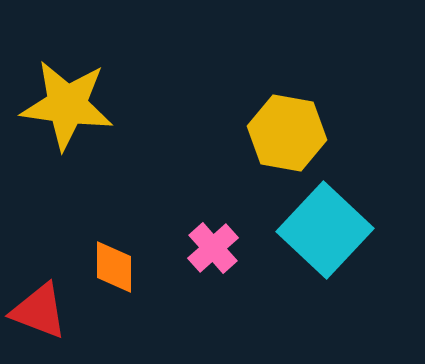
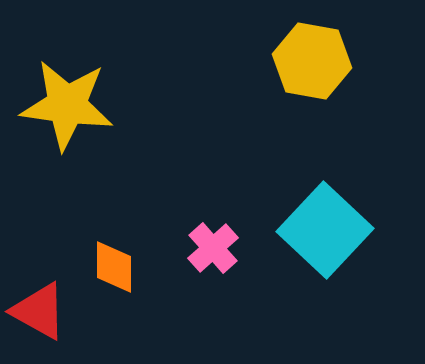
yellow hexagon: moved 25 px right, 72 px up
red triangle: rotated 8 degrees clockwise
